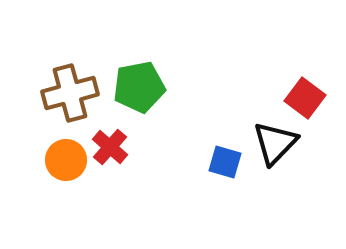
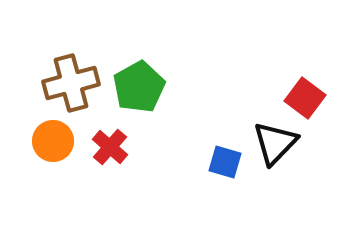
green pentagon: rotated 18 degrees counterclockwise
brown cross: moved 1 px right, 10 px up
orange circle: moved 13 px left, 19 px up
